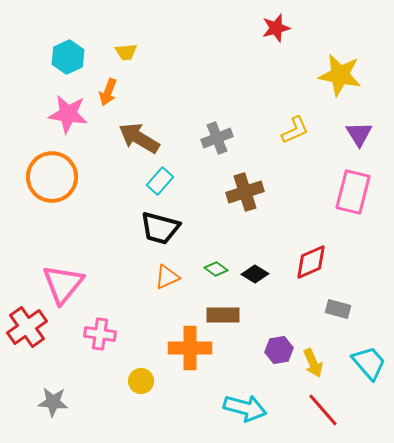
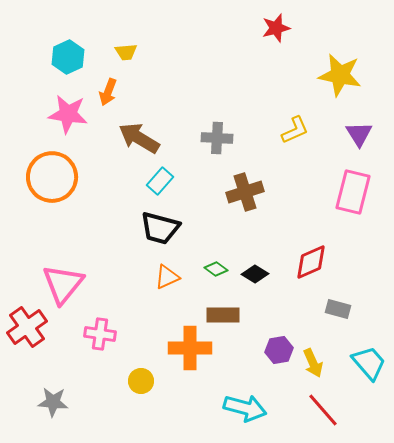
gray cross: rotated 24 degrees clockwise
